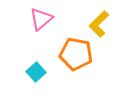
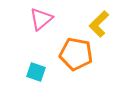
cyan square: rotated 30 degrees counterclockwise
